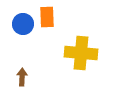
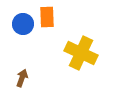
yellow cross: rotated 20 degrees clockwise
brown arrow: moved 1 px down; rotated 18 degrees clockwise
